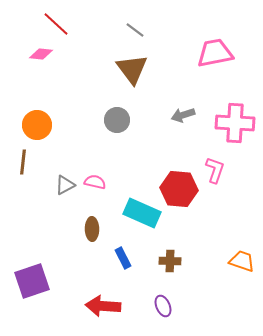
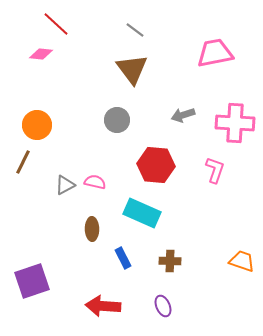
brown line: rotated 20 degrees clockwise
red hexagon: moved 23 px left, 24 px up
